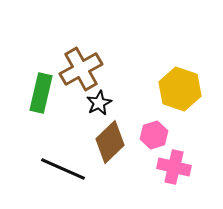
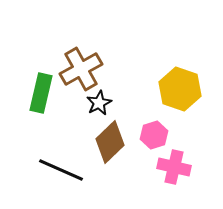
black line: moved 2 px left, 1 px down
